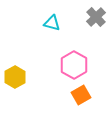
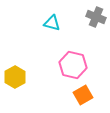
gray cross: rotated 24 degrees counterclockwise
pink hexagon: moved 1 px left; rotated 16 degrees counterclockwise
orange square: moved 2 px right
